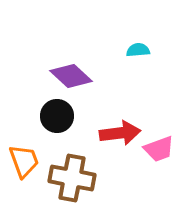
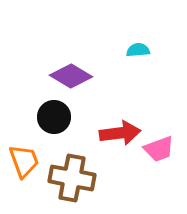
purple diamond: rotated 12 degrees counterclockwise
black circle: moved 3 px left, 1 px down
